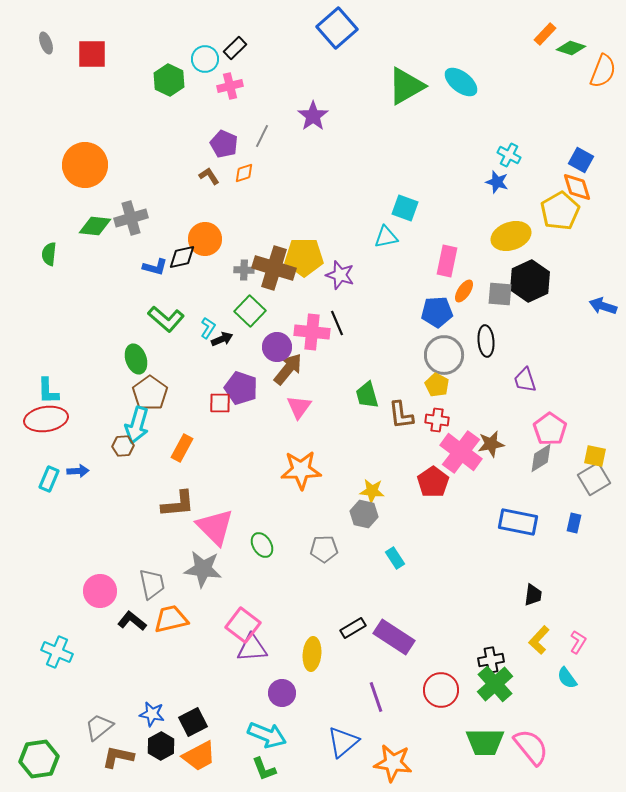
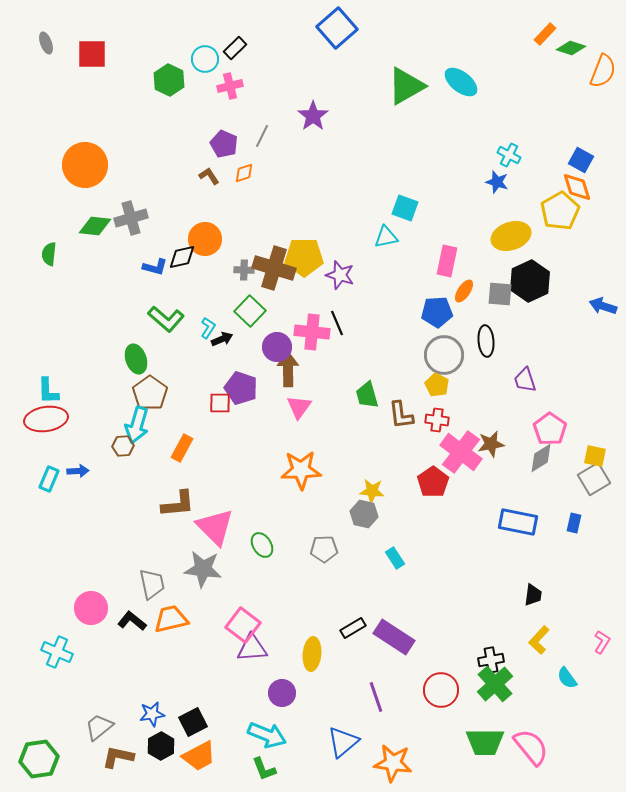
brown arrow at (288, 369): rotated 40 degrees counterclockwise
pink circle at (100, 591): moved 9 px left, 17 px down
pink L-shape at (578, 642): moved 24 px right
blue star at (152, 714): rotated 20 degrees counterclockwise
